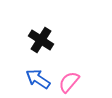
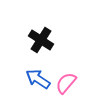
pink semicircle: moved 3 px left, 1 px down
